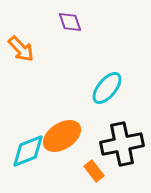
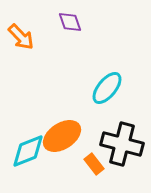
orange arrow: moved 12 px up
black cross: rotated 27 degrees clockwise
orange rectangle: moved 7 px up
